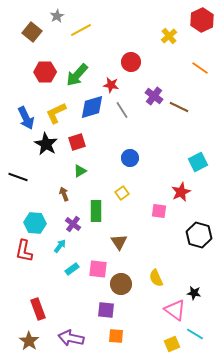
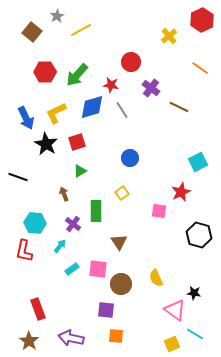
purple cross at (154, 96): moved 3 px left, 8 px up
